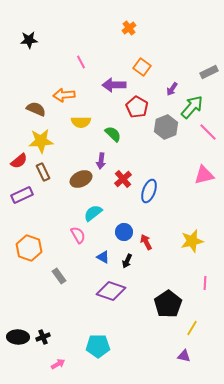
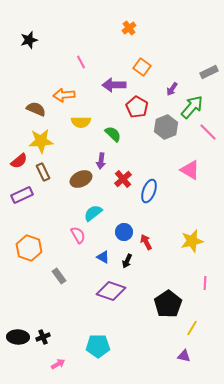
black star at (29, 40): rotated 12 degrees counterclockwise
pink triangle at (204, 175): moved 14 px left, 5 px up; rotated 45 degrees clockwise
